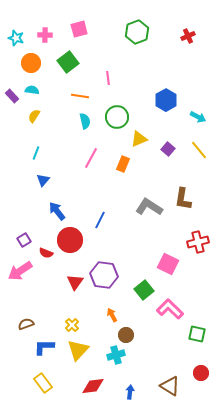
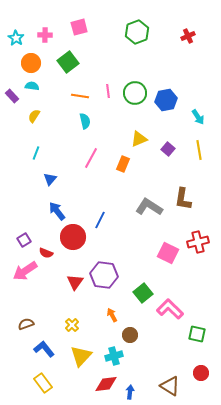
pink square at (79, 29): moved 2 px up
cyan star at (16, 38): rotated 14 degrees clockwise
pink line at (108, 78): moved 13 px down
cyan semicircle at (32, 90): moved 4 px up
blue hexagon at (166, 100): rotated 20 degrees clockwise
green circle at (117, 117): moved 18 px right, 24 px up
cyan arrow at (198, 117): rotated 28 degrees clockwise
yellow line at (199, 150): rotated 30 degrees clockwise
blue triangle at (43, 180): moved 7 px right, 1 px up
red circle at (70, 240): moved 3 px right, 3 px up
pink square at (168, 264): moved 11 px up
pink arrow at (20, 271): moved 5 px right
green square at (144, 290): moved 1 px left, 3 px down
brown circle at (126, 335): moved 4 px right
blue L-shape at (44, 347): moved 2 px down; rotated 50 degrees clockwise
yellow triangle at (78, 350): moved 3 px right, 6 px down
cyan cross at (116, 355): moved 2 px left, 1 px down
red diamond at (93, 386): moved 13 px right, 2 px up
